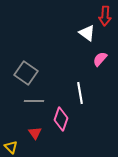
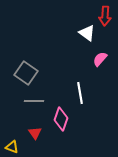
yellow triangle: moved 1 px right; rotated 24 degrees counterclockwise
